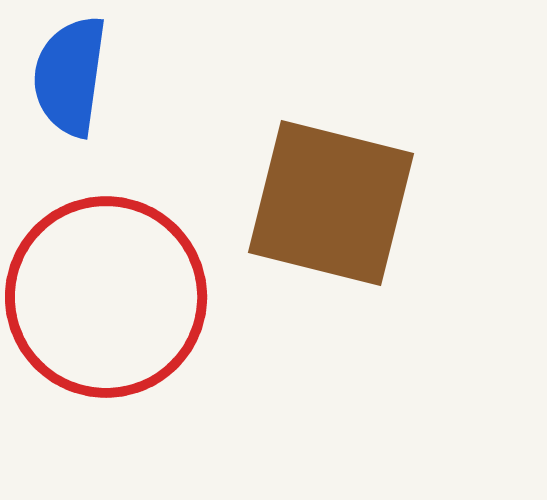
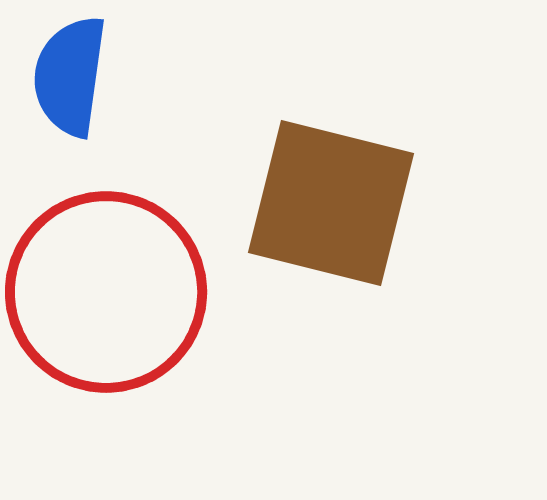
red circle: moved 5 px up
